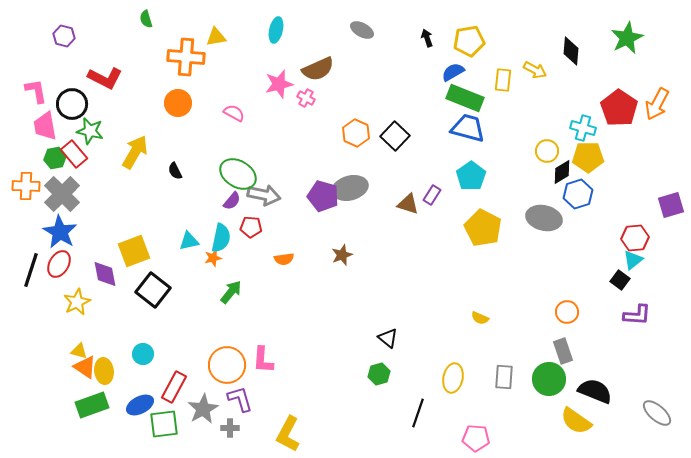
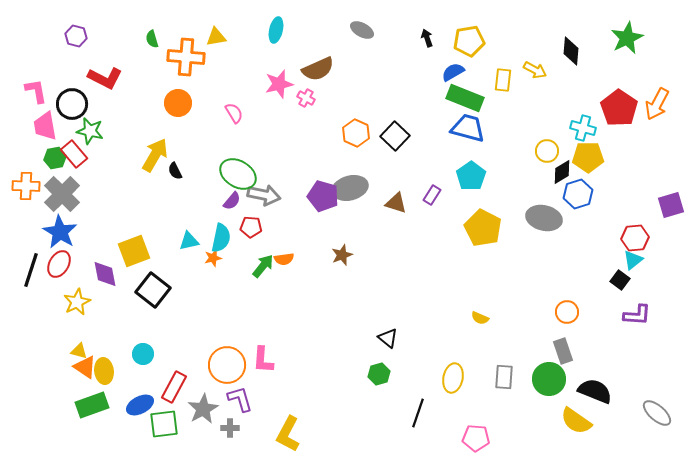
green semicircle at (146, 19): moved 6 px right, 20 px down
purple hexagon at (64, 36): moved 12 px right
pink semicircle at (234, 113): rotated 30 degrees clockwise
yellow arrow at (135, 152): moved 20 px right, 3 px down
brown triangle at (408, 204): moved 12 px left, 1 px up
green arrow at (231, 292): moved 32 px right, 26 px up
